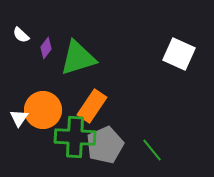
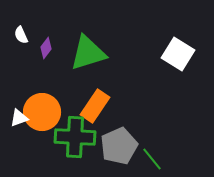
white semicircle: rotated 24 degrees clockwise
white square: moved 1 px left; rotated 8 degrees clockwise
green triangle: moved 10 px right, 5 px up
orange rectangle: moved 3 px right
orange circle: moved 1 px left, 2 px down
white triangle: rotated 36 degrees clockwise
gray pentagon: moved 14 px right, 1 px down
green line: moved 9 px down
